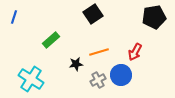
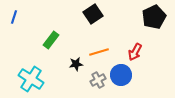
black pentagon: rotated 15 degrees counterclockwise
green rectangle: rotated 12 degrees counterclockwise
